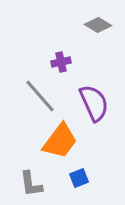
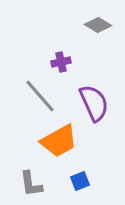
orange trapezoid: moved 1 px left; rotated 24 degrees clockwise
blue square: moved 1 px right, 3 px down
